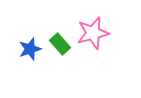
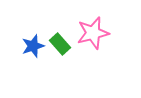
blue star: moved 3 px right, 3 px up
